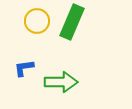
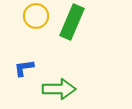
yellow circle: moved 1 px left, 5 px up
green arrow: moved 2 px left, 7 px down
